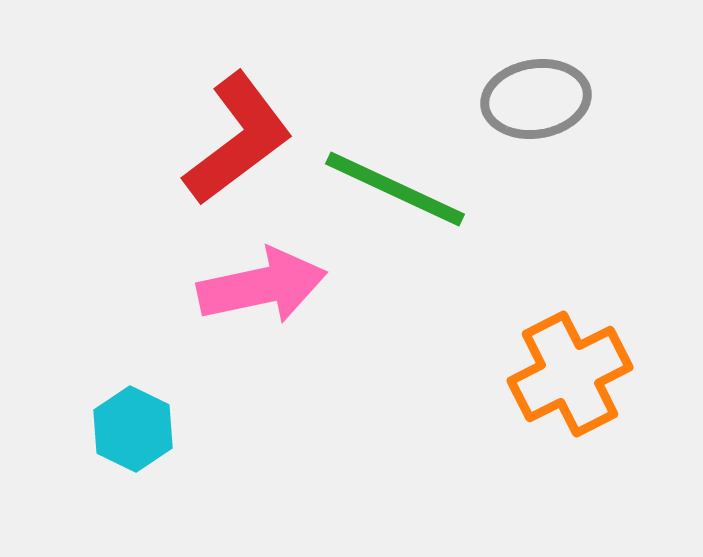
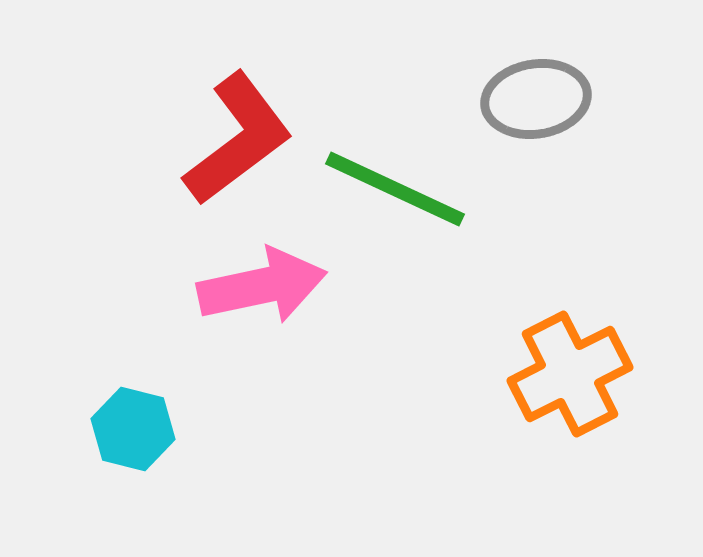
cyan hexagon: rotated 12 degrees counterclockwise
